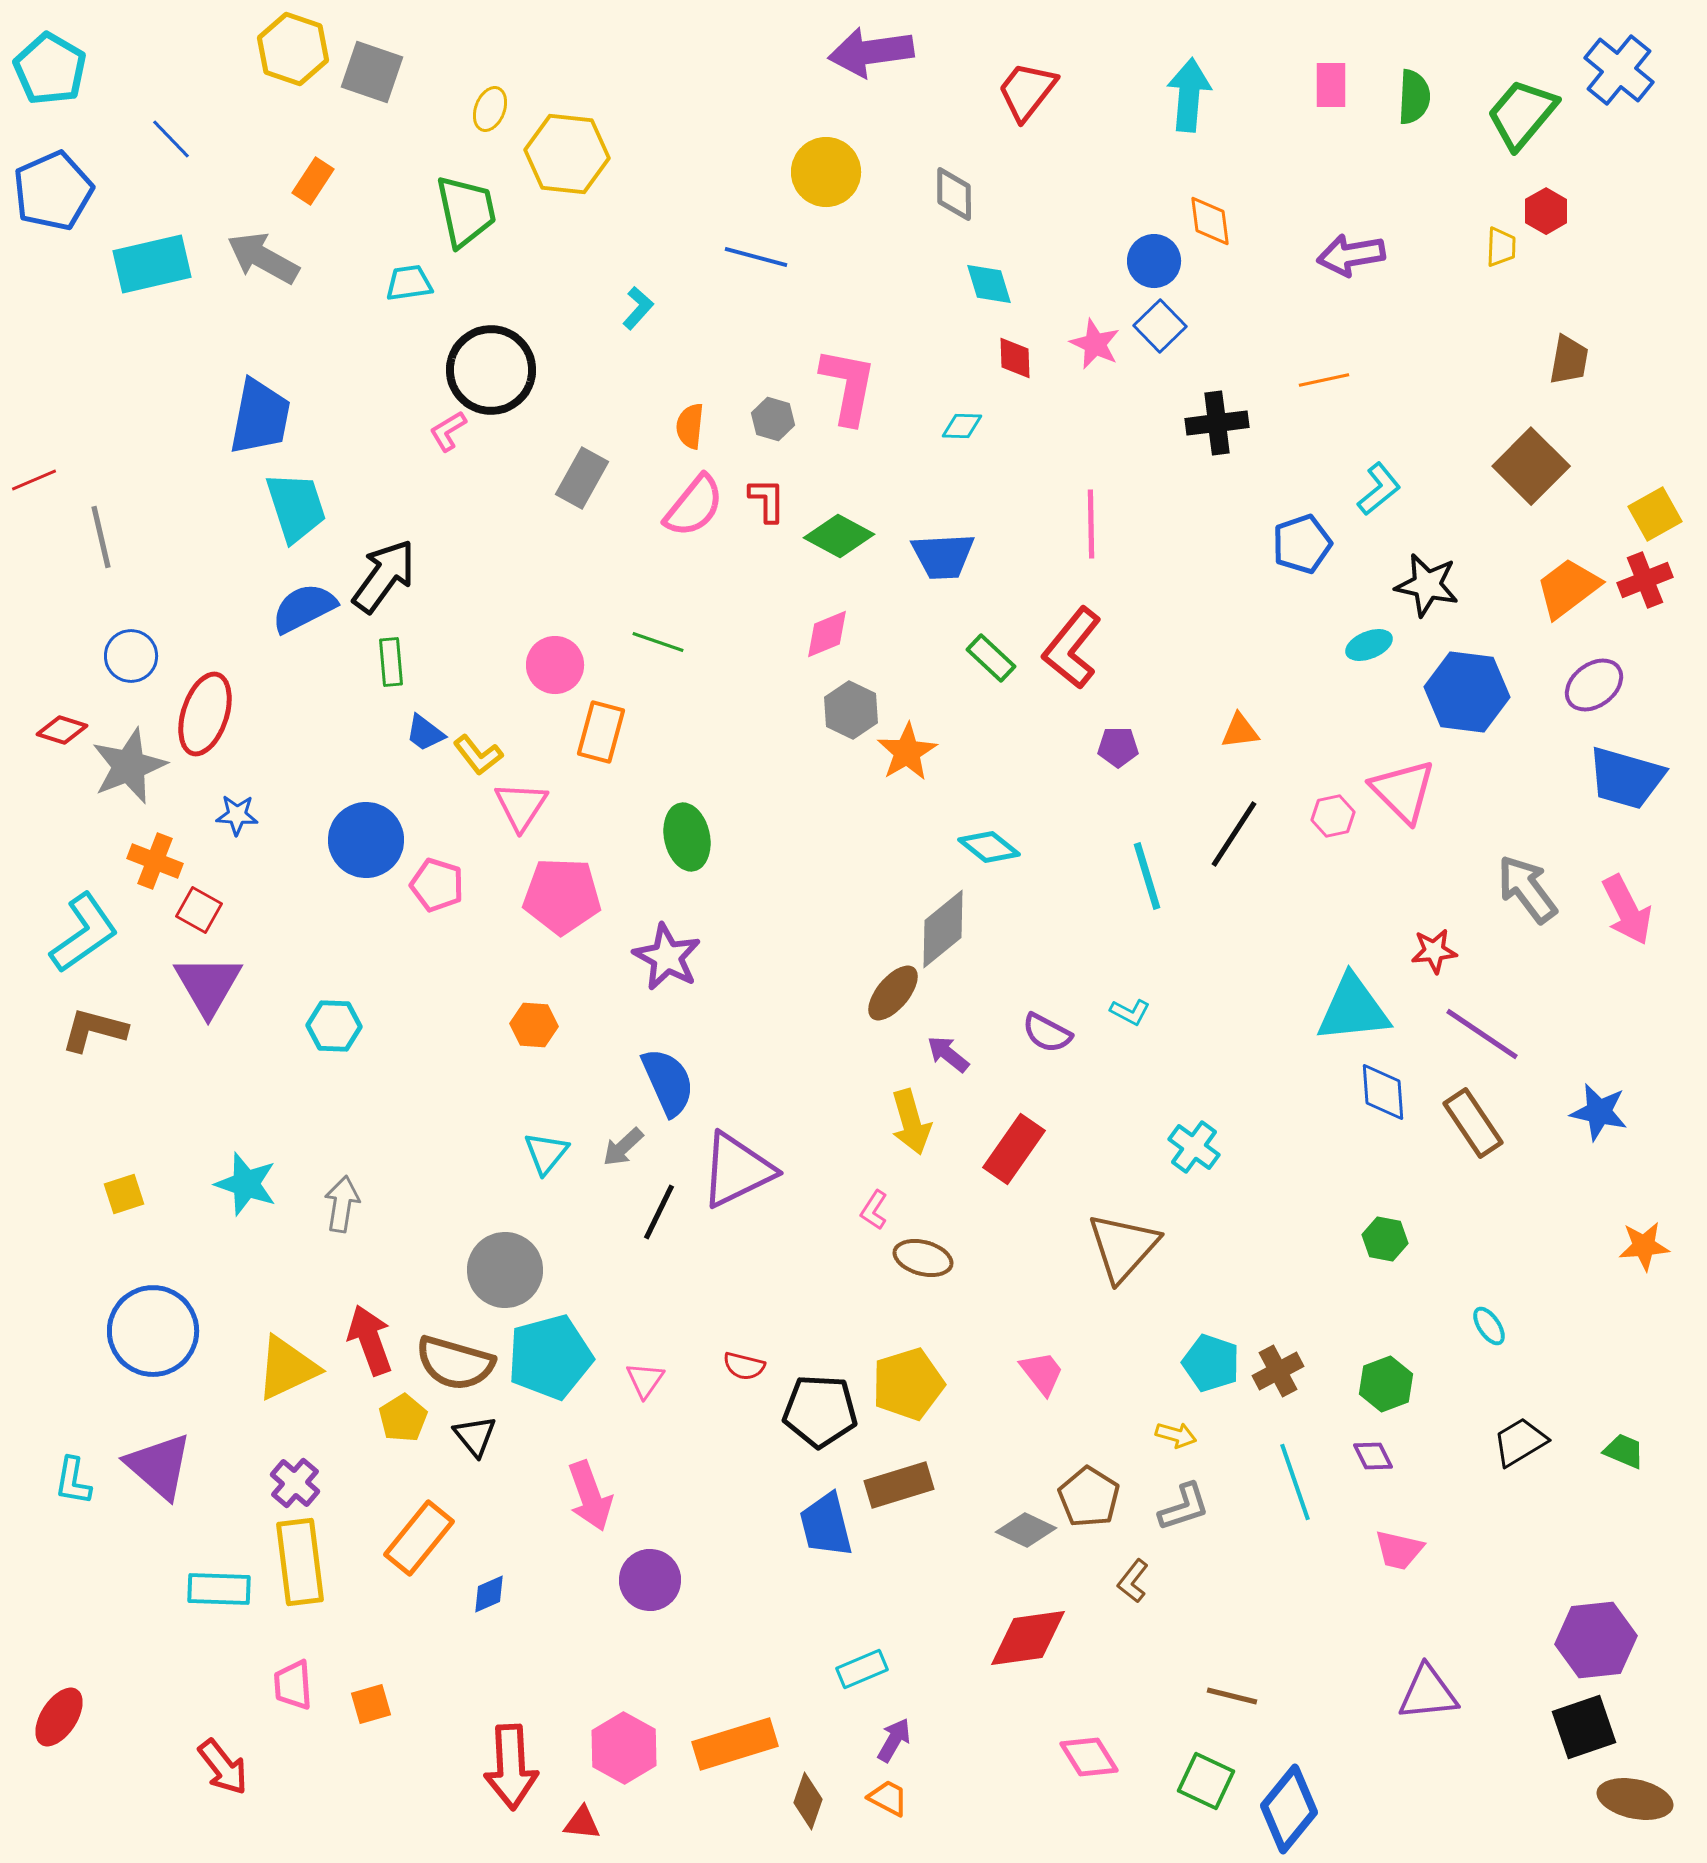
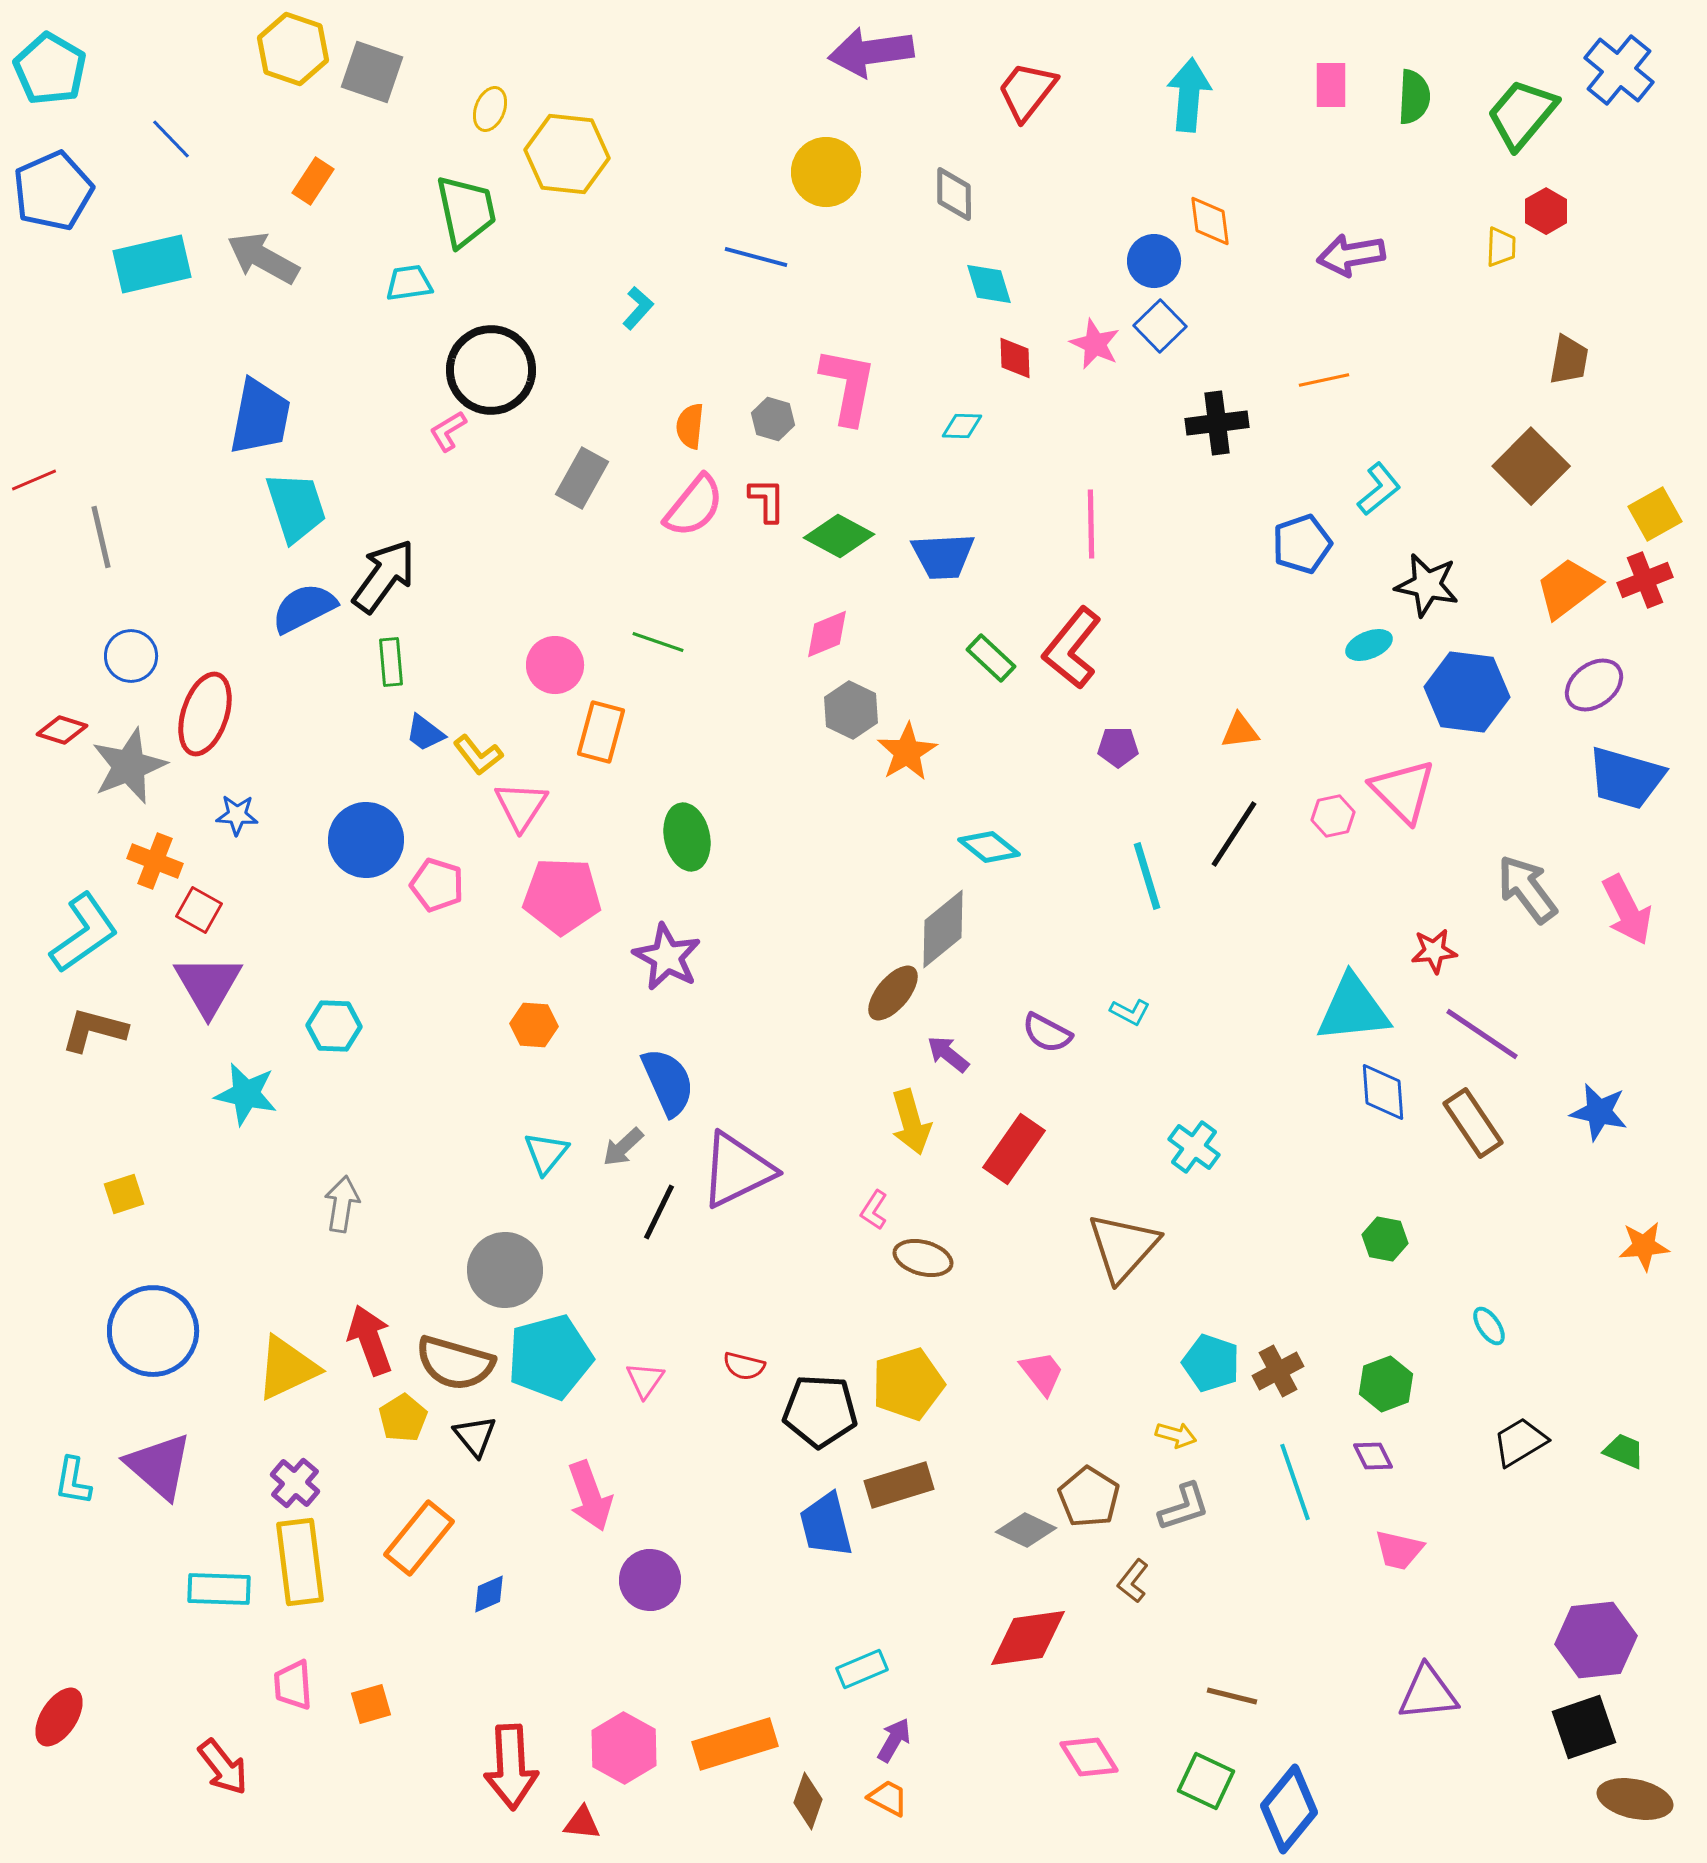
cyan star at (246, 1184): moved 90 px up; rotated 6 degrees counterclockwise
